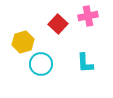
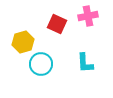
red square: moved 1 px left; rotated 18 degrees counterclockwise
